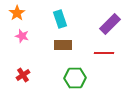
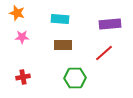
orange star: rotated 21 degrees counterclockwise
cyan rectangle: rotated 66 degrees counterclockwise
purple rectangle: rotated 40 degrees clockwise
pink star: moved 1 px down; rotated 16 degrees counterclockwise
red line: rotated 42 degrees counterclockwise
red cross: moved 2 px down; rotated 24 degrees clockwise
